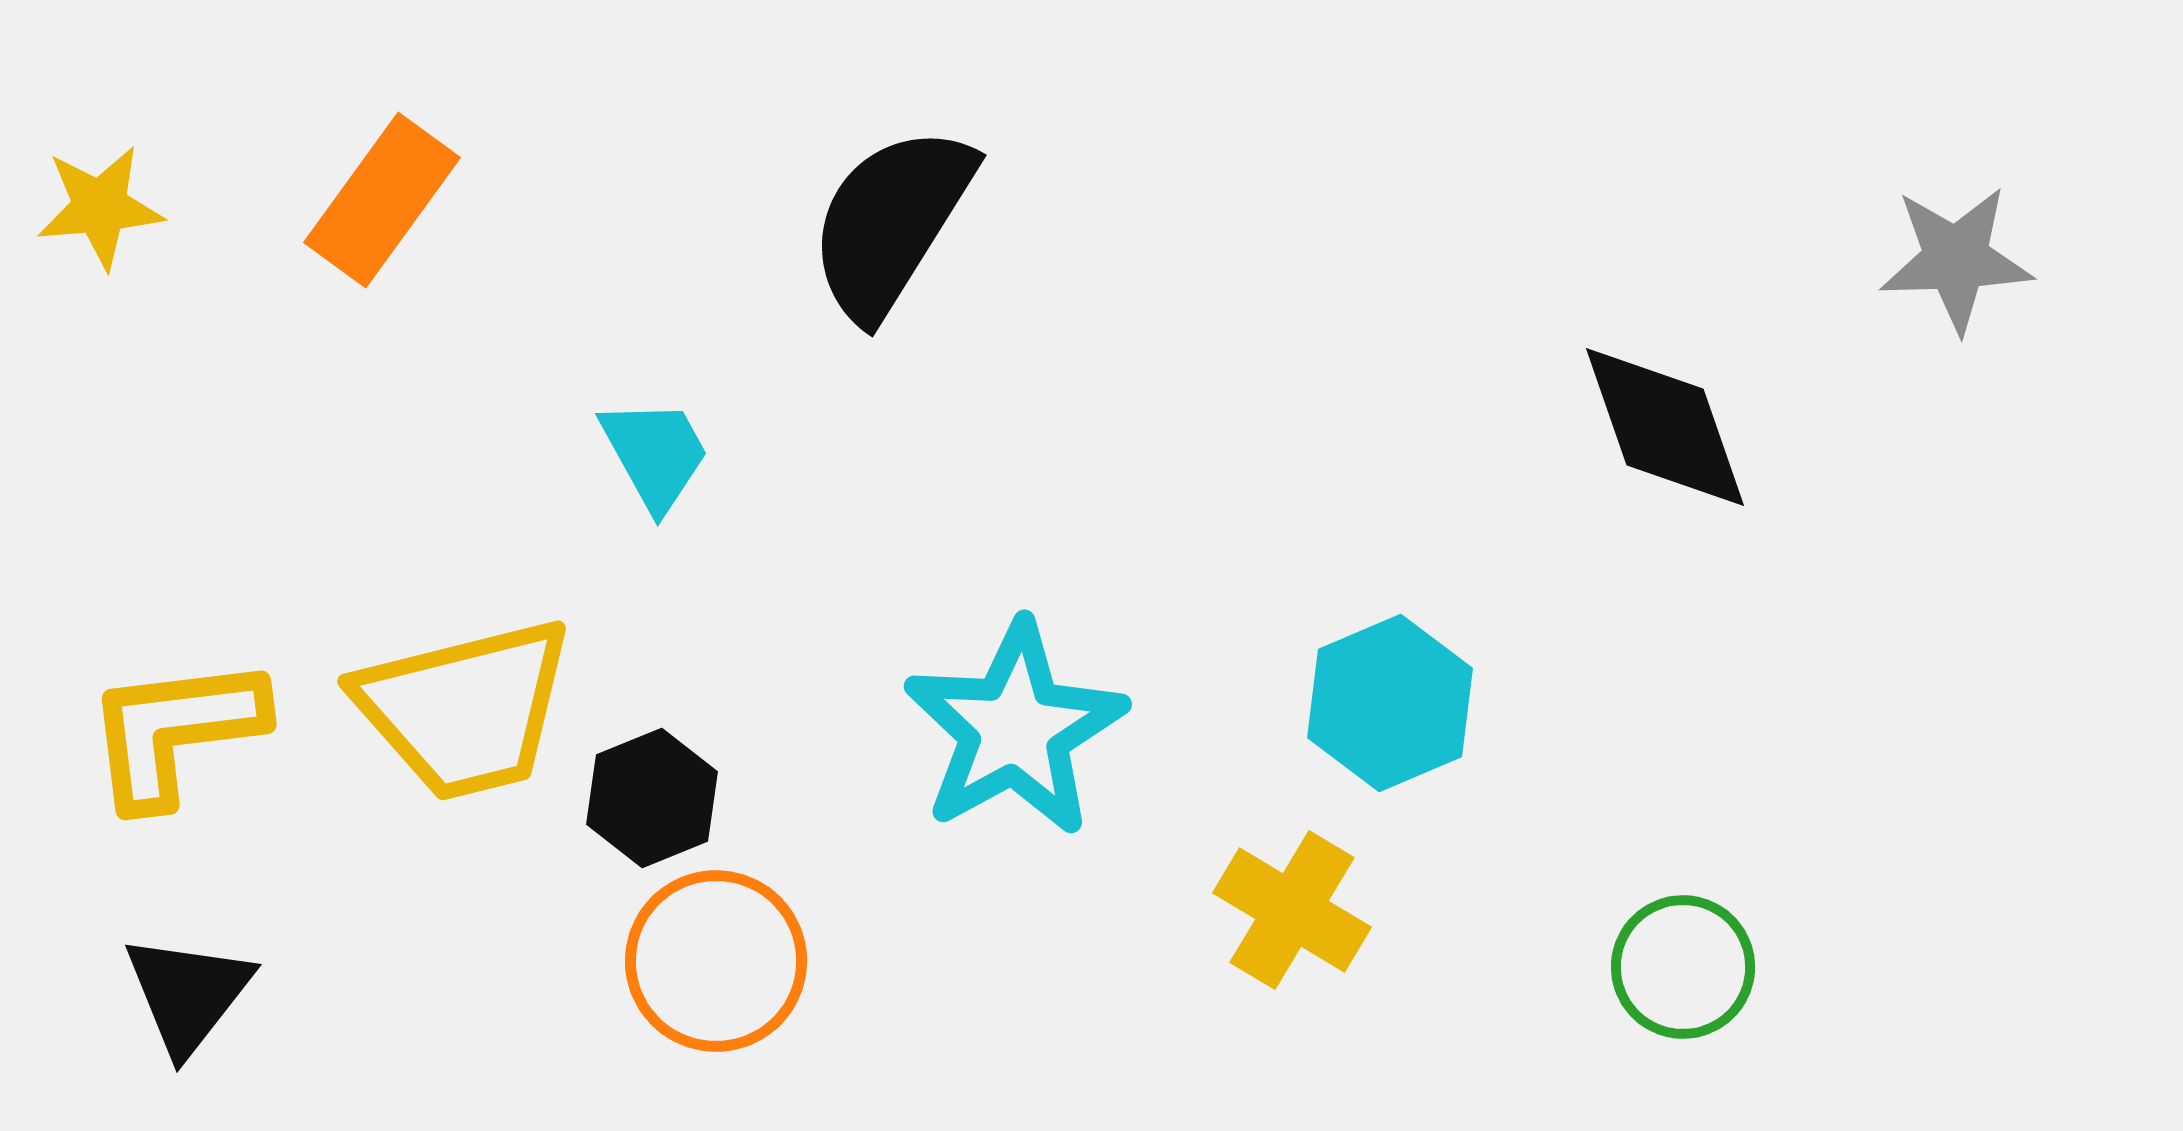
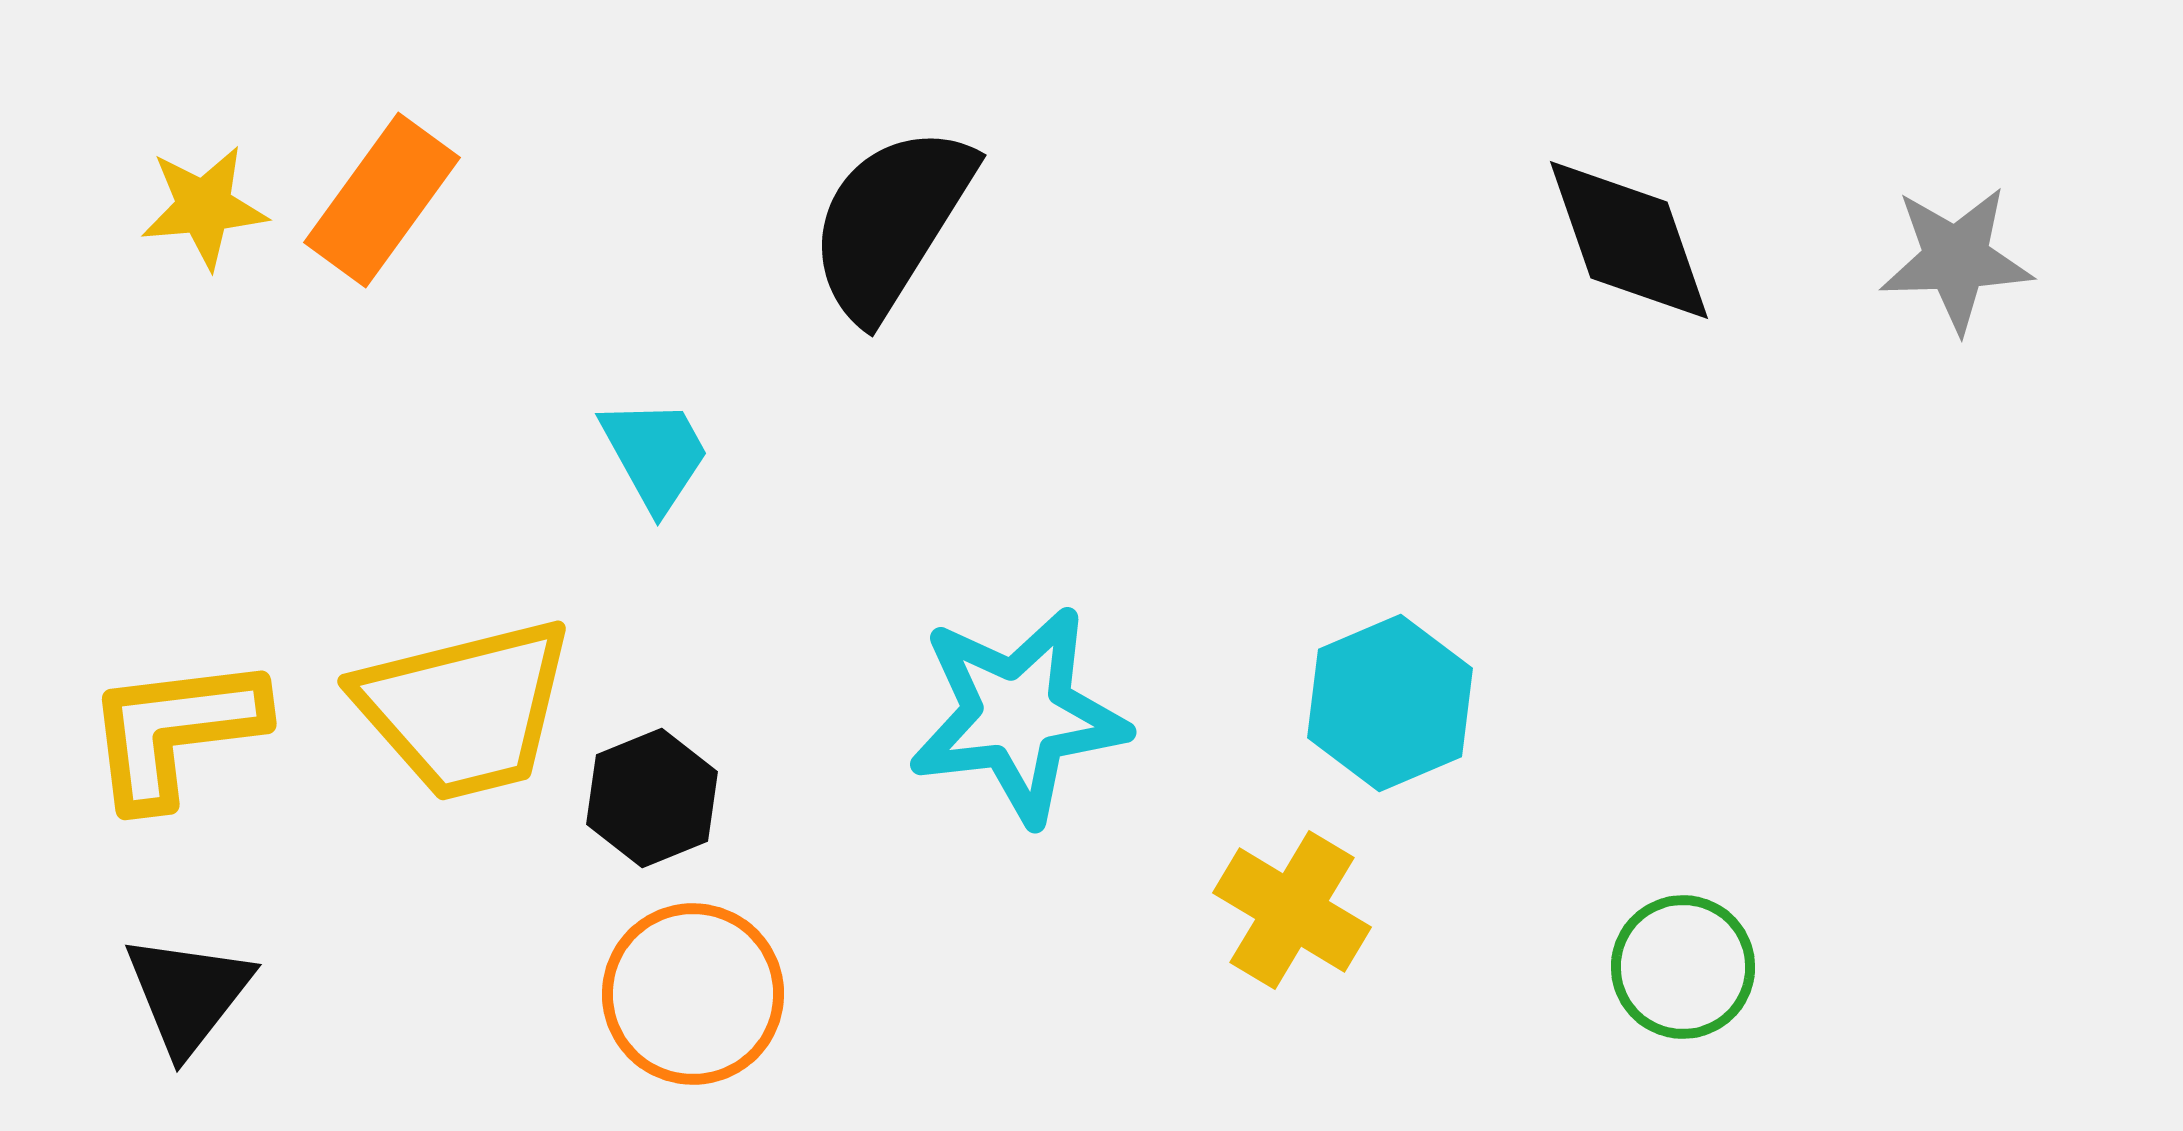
yellow star: moved 104 px right
black diamond: moved 36 px left, 187 px up
cyan star: moved 3 px right, 14 px up; rotated 22 degrees clockwise
orange circle: moved 23 px left, 33 px down
